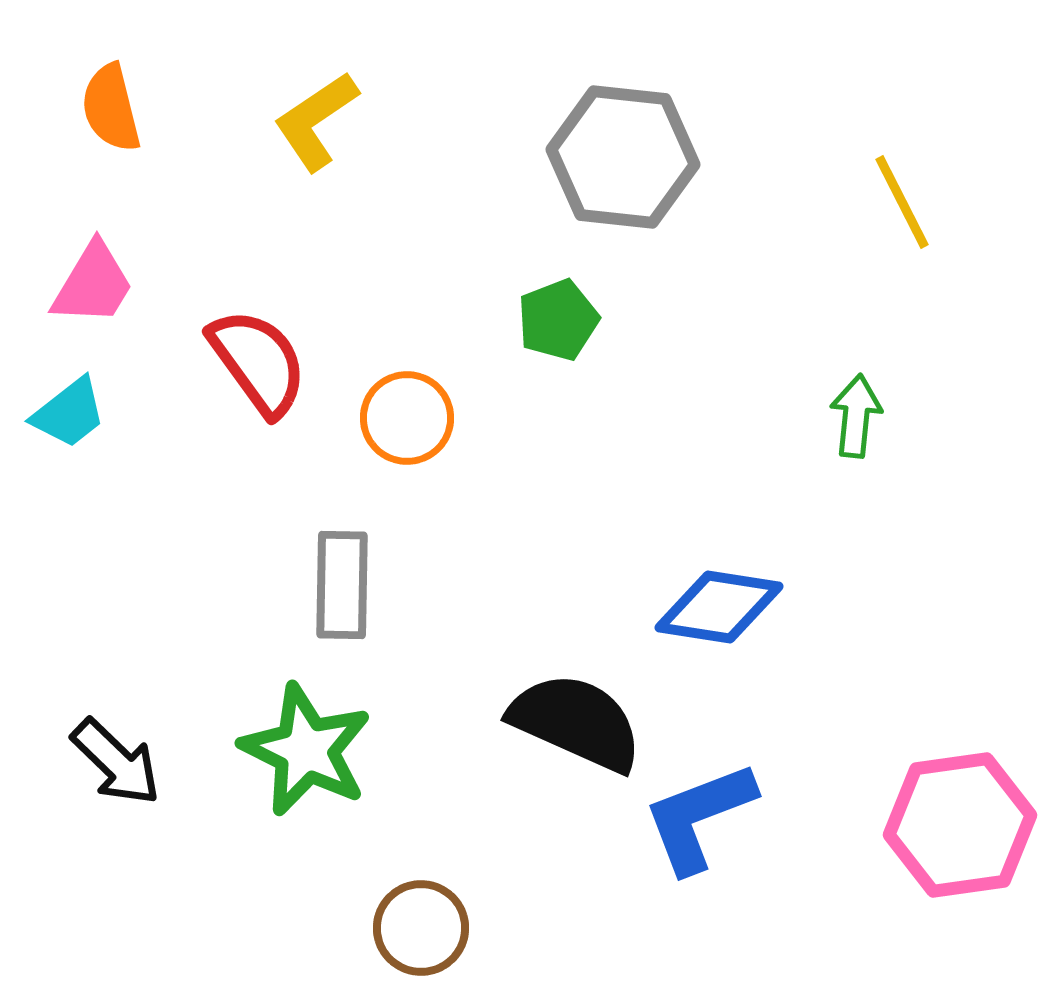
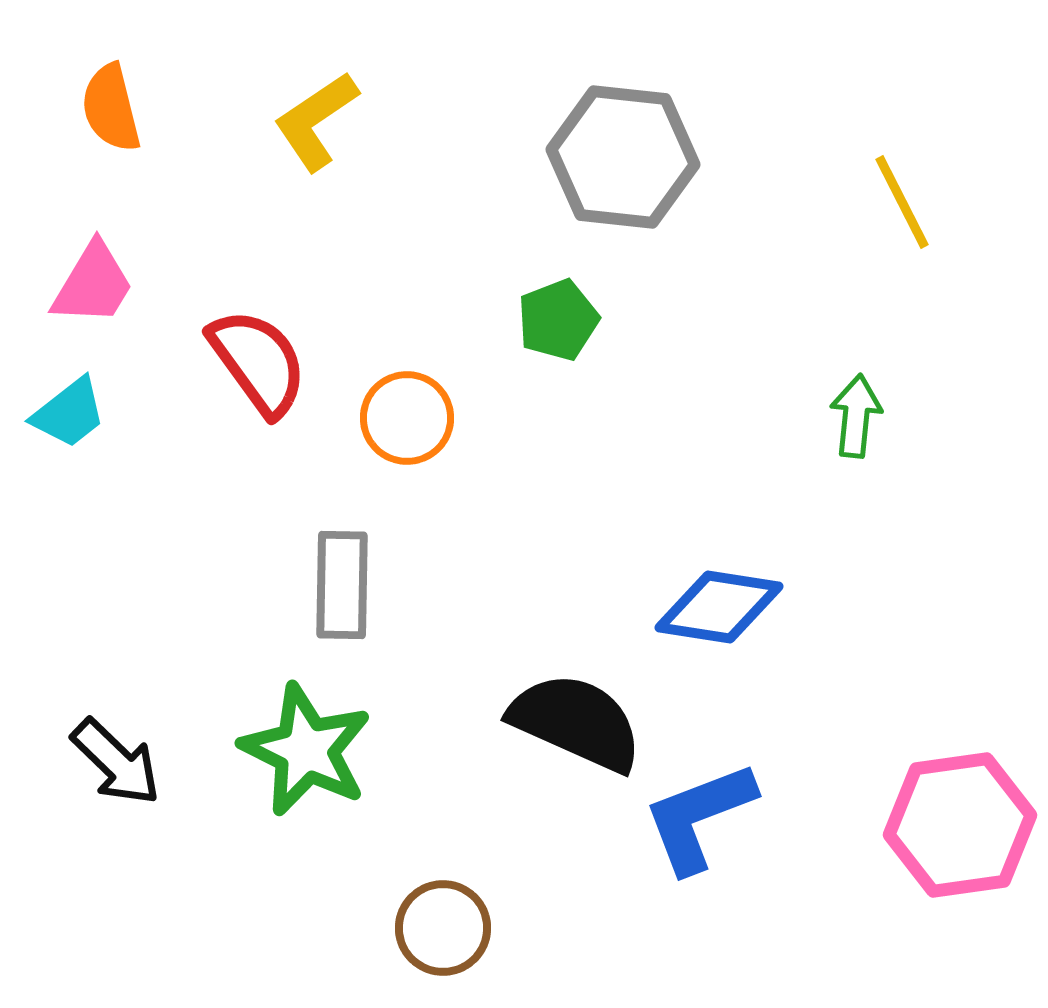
brown circle: moved 22 px right
